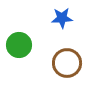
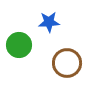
blue star: moved 13 px left, 4 px down
